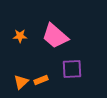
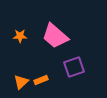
purple square: moved 2 px right, 2 px up; rotated 15 degrees counterclockwise
